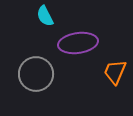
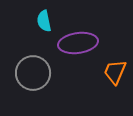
cyan semicircle: moved 1 px left, 5 px down; rotated 15 degrees clockwise
gray circle: moved 3 px left, 1 px up
